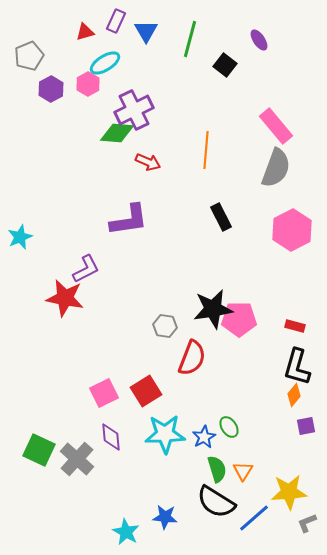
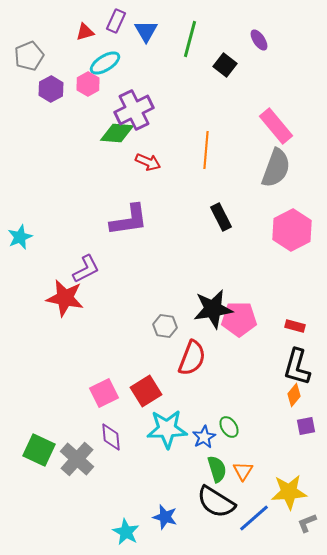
cyan star at (165, 434): moved 2 px right, 5 px up
blue star at (165, 517): rotated 10 degrees clockwise
